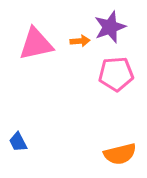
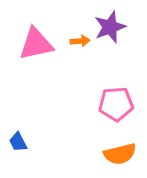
pink pentagon: moved 30 px down
